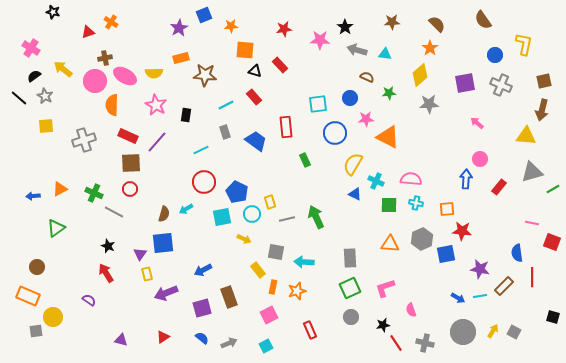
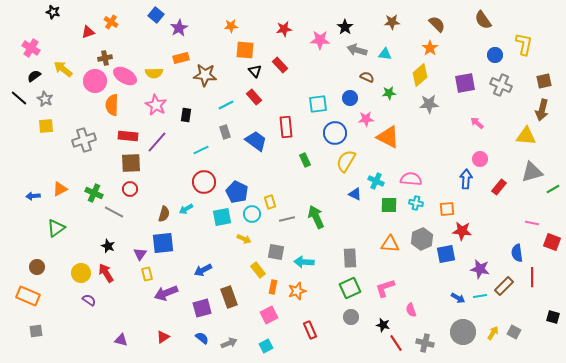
blue square at (204, 15): moved 48 px left; rotated 28 degrees counterclockwise
black triangle at (255, 71): rotated 32 degrees clockwise
gray star at (45, 96): moved 3 px down
red rectangle at (128, 136): rotated 18 degrees counterclockwise
yellow semicircle at (353, 164): moved 7 px left, 3 px up
yellow circle at (53, 317): moved 28 px right, 44 px up
black star at (383, 325): rotated 24 degrees clockwise
yellow arrow at (493, 331): moved 2 px down
